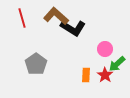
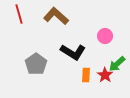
red line: moved 3 px left, 4 px up
black L-shape: moved 24 px down
pink circle: moved 13 px up
